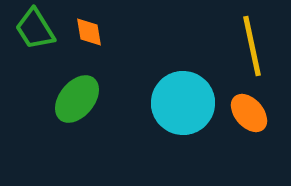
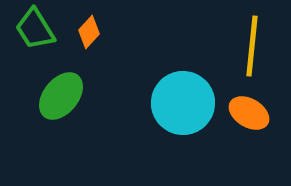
orange diamond: rotated 52 degrees clockwise
yellow line: rotated 18 degrees clockwise
green ellipse: moved 16 px left, 3 px up
orange ellipse: rotated 18 degrees counterclockwise
